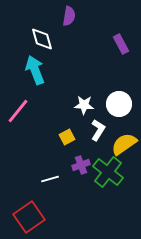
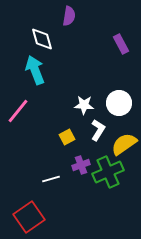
white circle: moved 1 px up
green cross: rotated 28 degrees clockwise
white line: moved 1 px right
